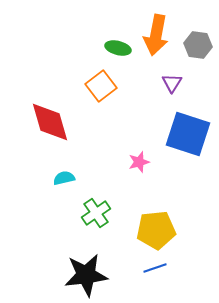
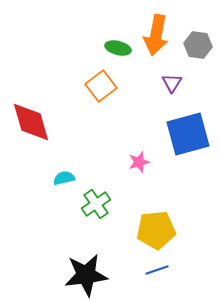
red diamond: moved 19 px left
blue square: rotated 33 degrees counterclockwise
green cross: moved 9 px up
blue line: moved 2 px right, 2 px down
